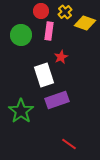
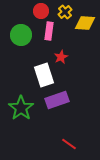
yellow diamond: rotated 15 degrees counterclockwise
green star: moved 3 px up
